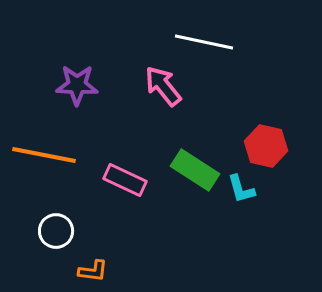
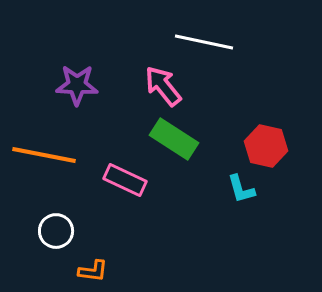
green rectangle: moved 21 px left, 31 px up
